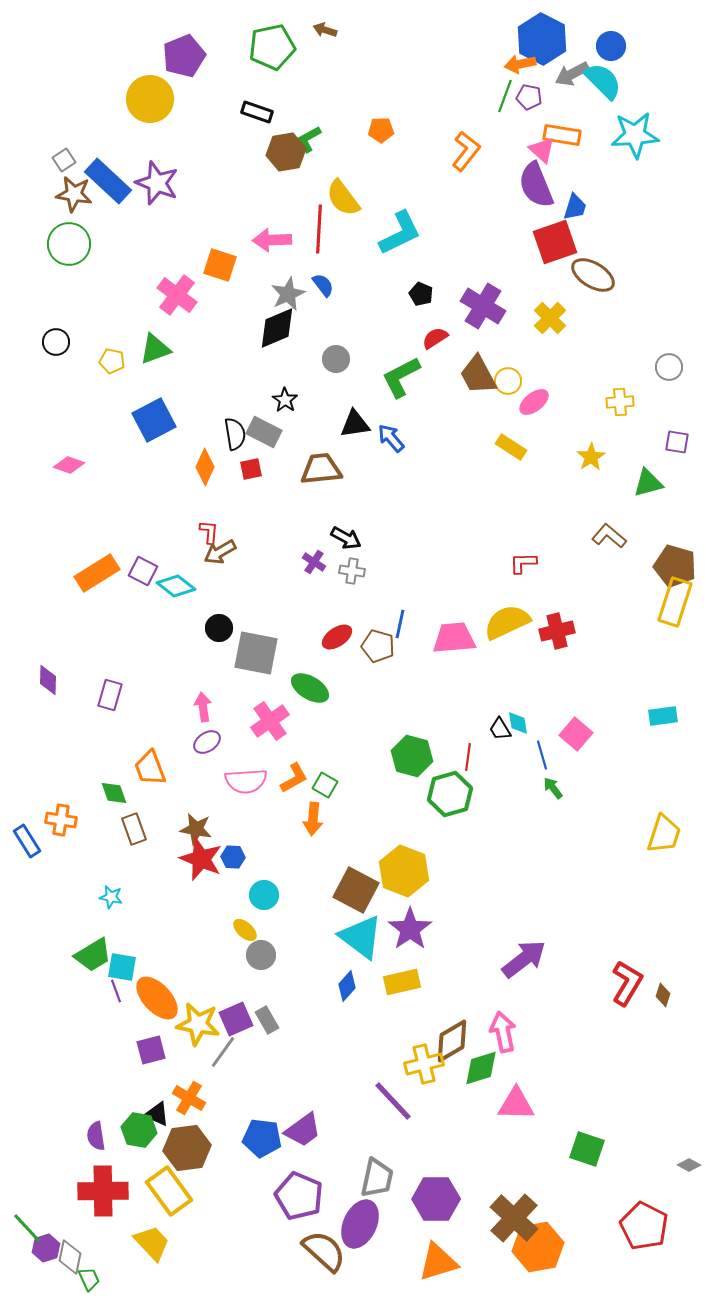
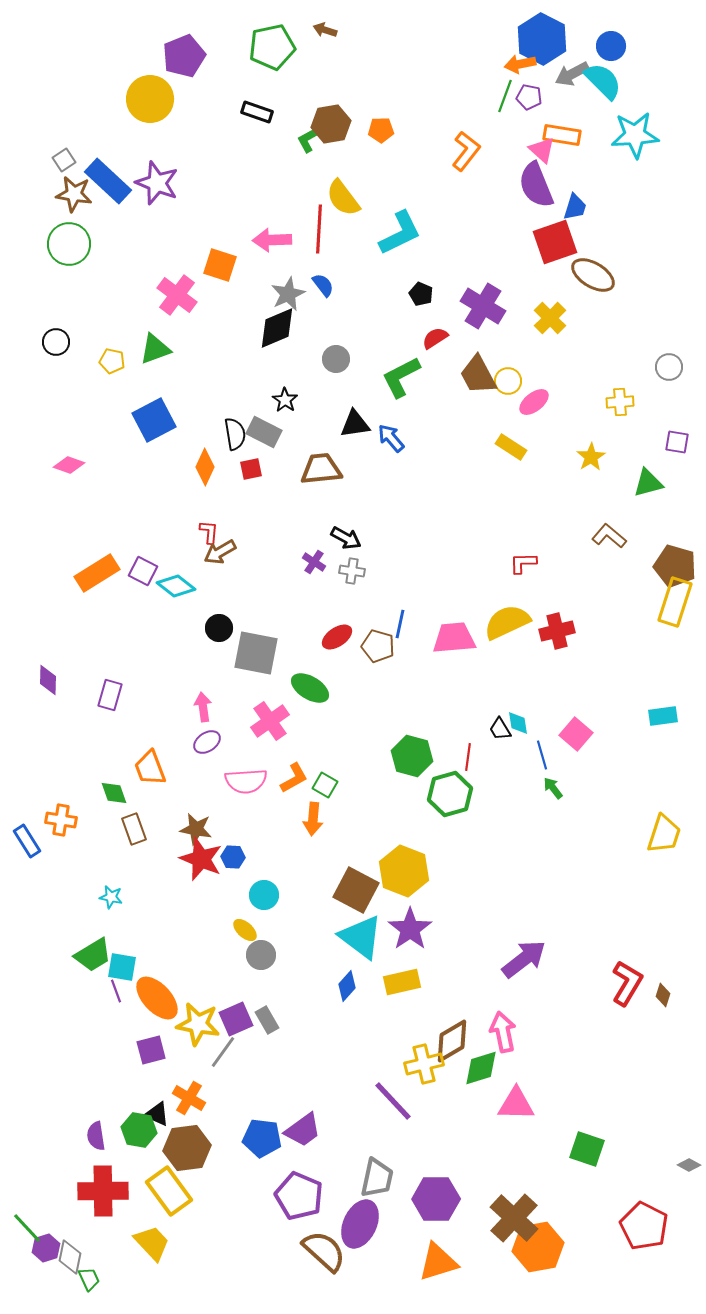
brown hexagon at (286, 152): moved 45 px right, 28 px up
